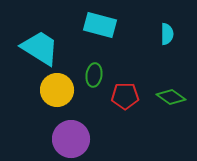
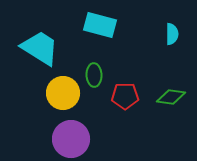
cyan semicircle: moved 5 px right
green ellipse: rotated 10 degrees counterclockwise
yellow circle: moved 6 px right, 3 px down
green diamond: rotated 28 degrees counterclockwise
